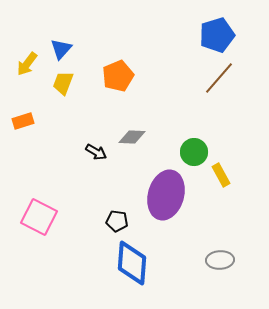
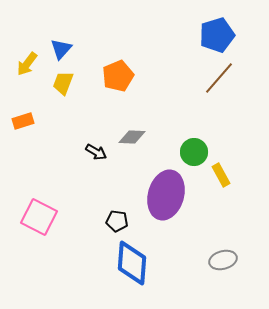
gray ellipse: moved 3 px right; rotated 12 degrees counterclockwise
